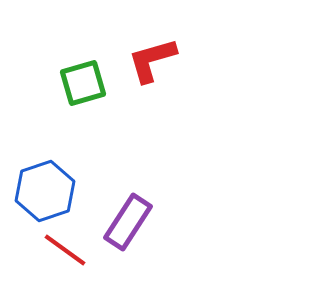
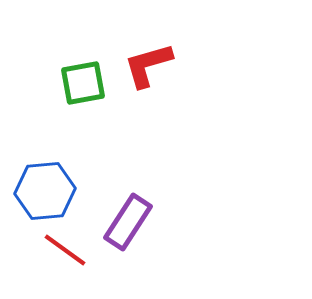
red L-shape: moved 4 px left, 5 px down
green square: rotated 6 degrees clockwise
blue hexagon: rotated 14 degrees clockwise
